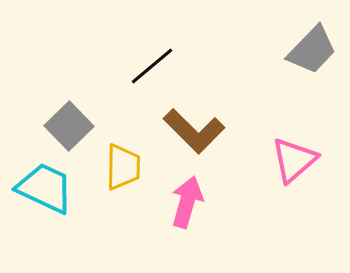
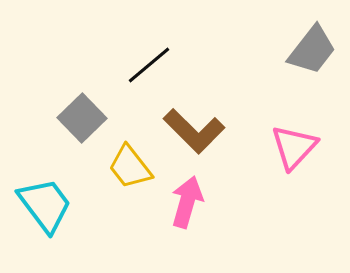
gray trapezoid: rotated 6 degrees counterclockwise
black line: moved 3 px left, 1 px up
gray square: moved 13 px right, 8 px up
pink triangle: moved 13 px up; rotated 6 degrees counterclockwise
yellow trapezoid: moved 7 px right; rotated 141 degrees clockwise
cyan trapezoid: moved 17 px down; rotated 28 degrees clockwise
